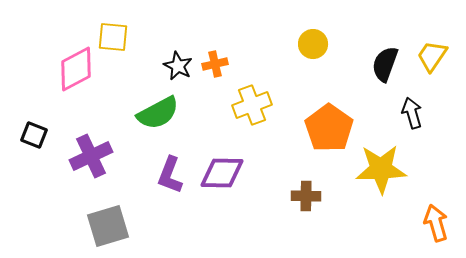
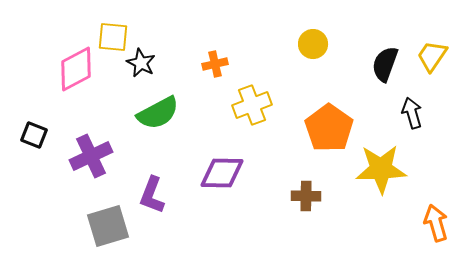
black star: moved 37 px left, 3 px up
purple L-shape: moved 18 px left, 20 px down
